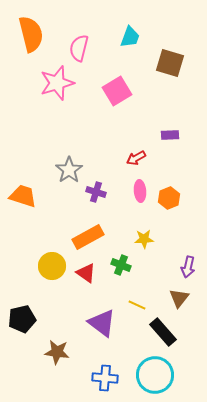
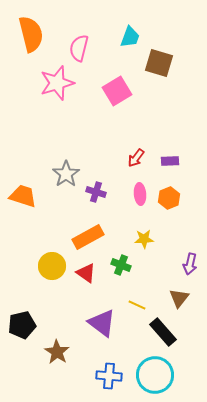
brown square: moved 11 px left
purple rectangle: moved 26 px down
red arrow: rotated 24 degrees counterclockwise
gray star: moved 3 px left, 4 px down
pink ellipse: moved 3 px down
purple arrow: moved 2 px right, 3 px up
black pentagon: moved 6 px down
brown star: rotated 25 degrees clockwise
blue cross: moved 4 px right, 2 px up
